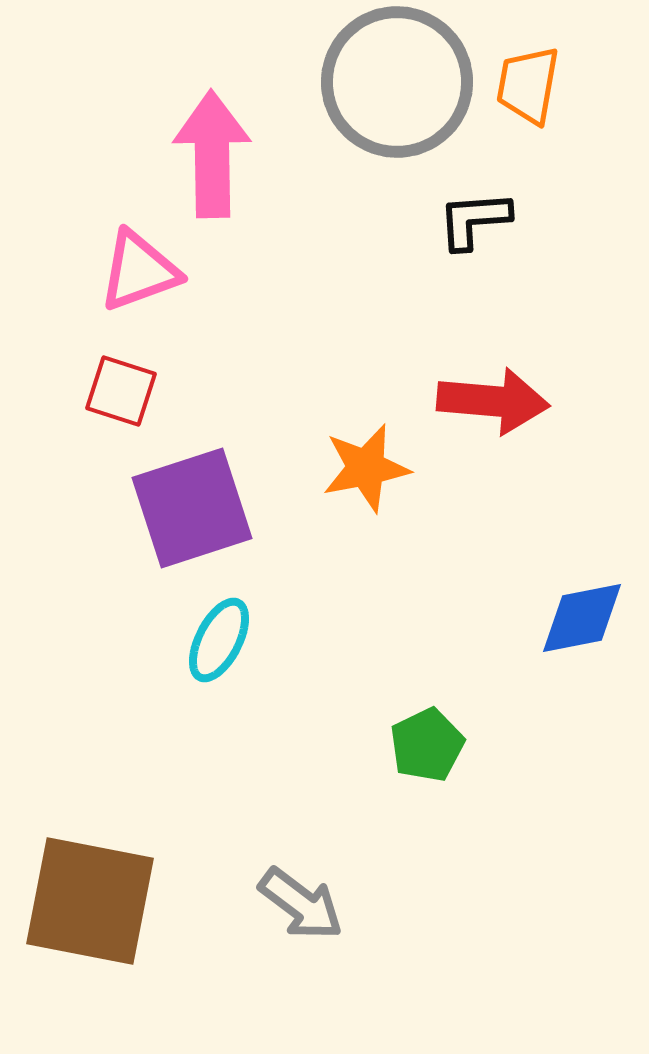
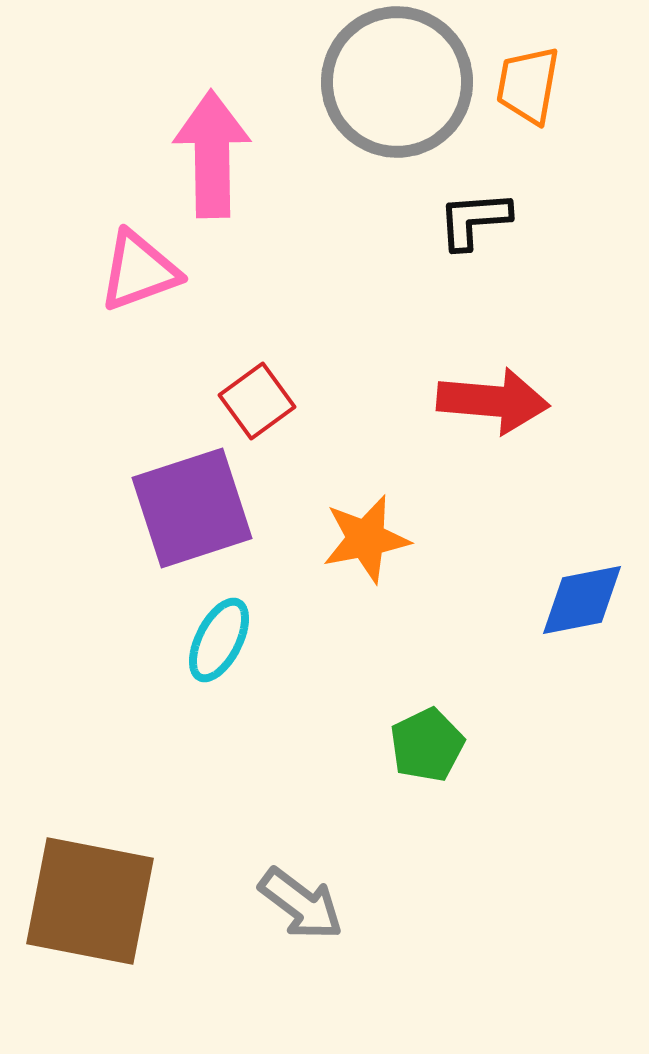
red square: moved 136 px right, 10 px down; rotated 36 degrees clockwise
orange star: moved 71 px down
blue diamond: moved 18 px up
